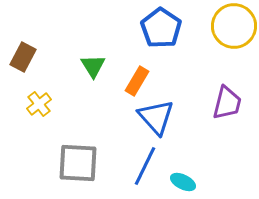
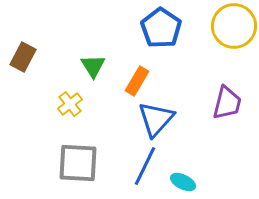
yellow cross: moved 31 px right
blue triangle: moved 2 px down; rotated 24 degrees clockwise
